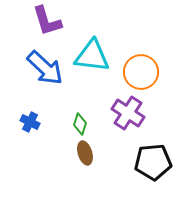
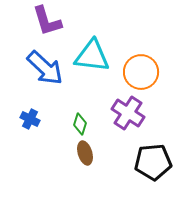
blue cross: moved 3 px up
